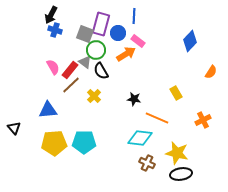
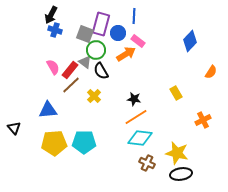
orange line: moved 21 px left, 1 px up; rotated 55 degrees counterclockwise
